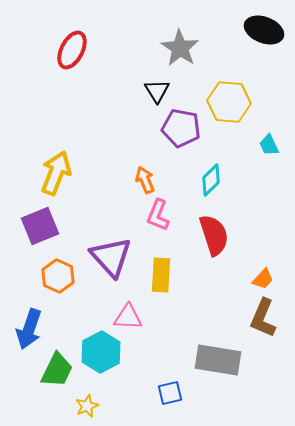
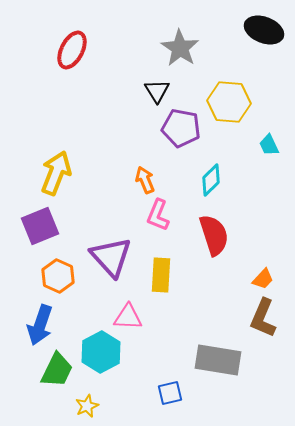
blue arrow: moved 11 px right, 4 px up
